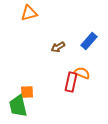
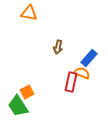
orange triangle: rotated 24 degrees clockwise
blue rectangle: moved 17 px down
brown arrow: rotated 48 degrees counterclockwise
orange square: rotated 24 degrees counterclockwise
green trapezoid: rotated 20 degrees counterclockwise
